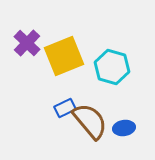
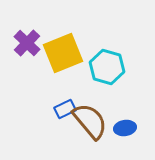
yellow square: moved 1 px left, 3 px up
cyan hexagon: moved 5 px left
blue rectangle: moved 1 px down
blue ellipse: moved 1 px right
